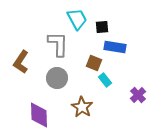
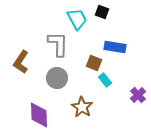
black square: moved 15 px up; rotated 24 degrees clockwise
